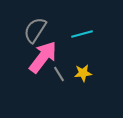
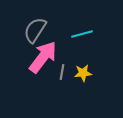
gray line: moved 3 px right, 2 px up; rotated 42 degrees clockwise
